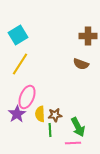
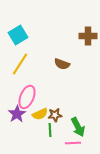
brown semicircle: moved 19 px left
yellow semicircle: rotated 112 degrees counterclockwise
